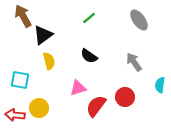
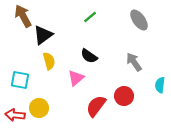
green line: moved 1 px right, 1 px up
pink triangle: moved 2 px left, 10 px up; rotated 24 degrees counterclockwise
red circle: moved 1 px left, 1 px up
